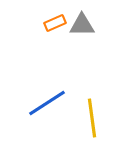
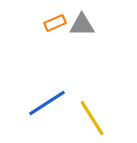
yellow line: rotated 24 degrees counterclockwise
